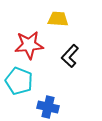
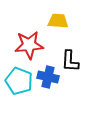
yellow trapezoid: moved 2 px down
black L-shape: moved 5 px down; rotated 40 degrees counterclockwise
blue cross: moved 30 px up
